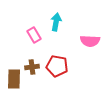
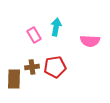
cyan arrow: moved 5 px down
red pentagon: moved 2 px left, 1 px down; rotated 20 degrees counterclockwise
